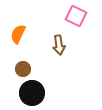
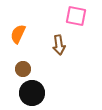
pink square: rotated 15 degrees counterclockwise
